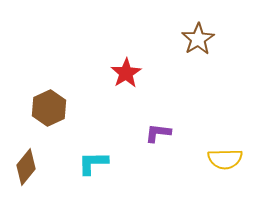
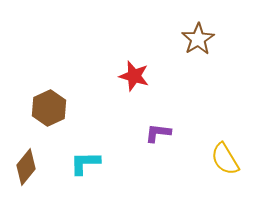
red star: moved 8 px right, 3 px down; rotated 24 degrees counterclockwise
yellow semicircle: rotated 60 degrees clockwise
cyan L-shape: moved 8 px left
